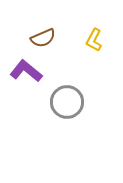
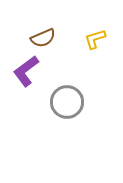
yellow L-shape: moved 1 px right, 1 px up; rotated 45 degrees clockwise
purple L-shape: rotated 76 degrees counterclockwise
